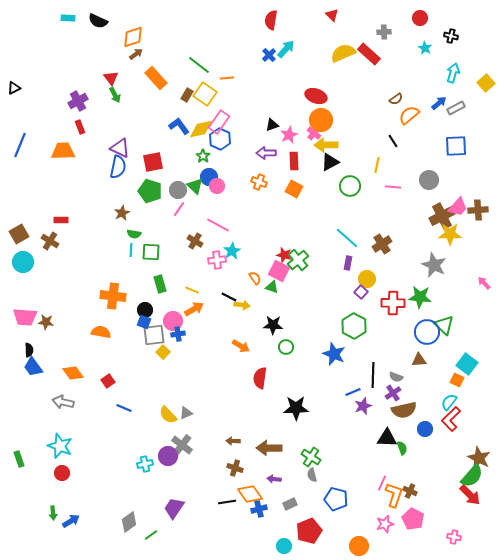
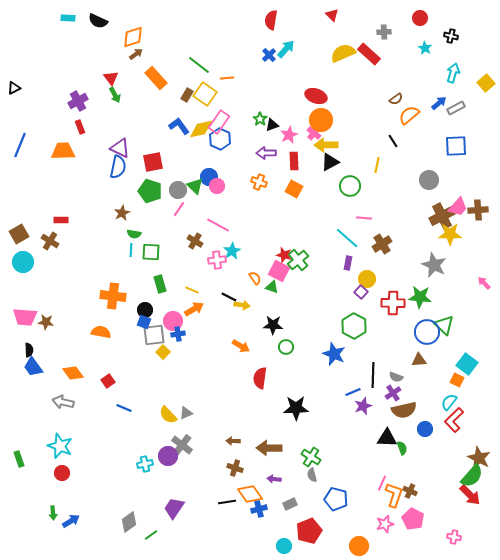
green star at (203, 156): moved 57 px right, 37 px up
pink line at (393, 187): moved 29 px left, 31 px down
red L-shape at (451, 419): moved 3 px right, 1 px down
